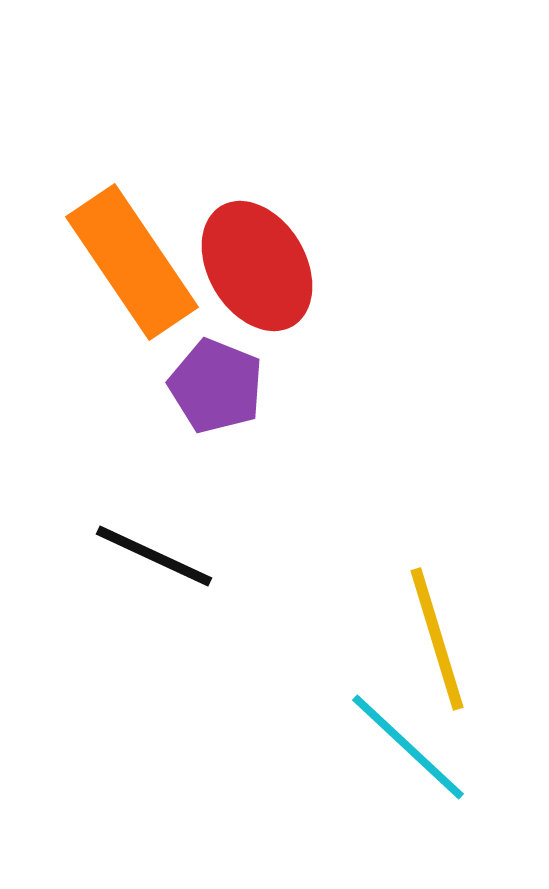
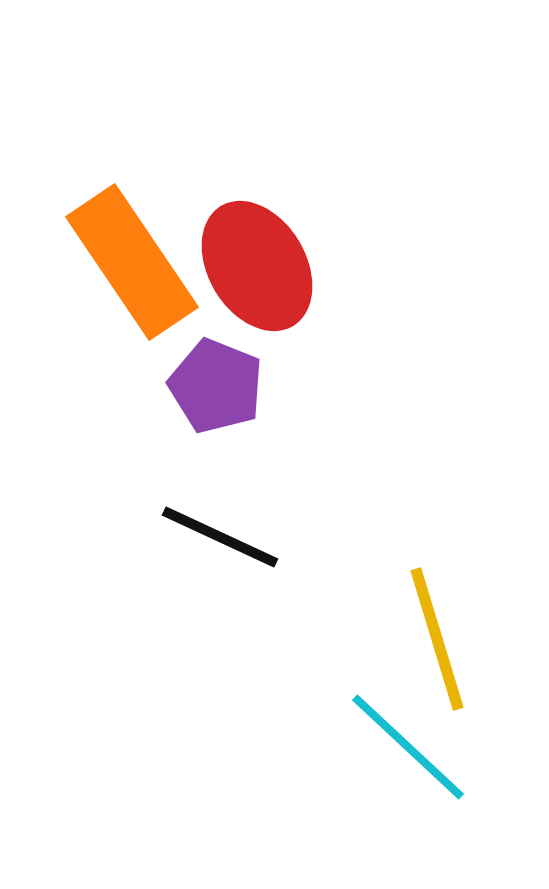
black line: moved 66 px right, 19 px up
